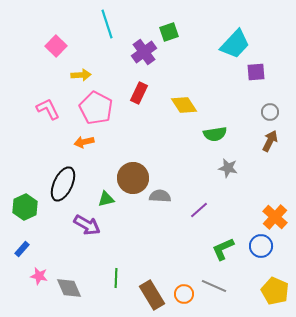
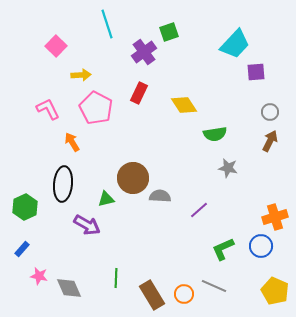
orange arrow: moved 12 px left; rotated 72 degrees clockwise
black ellipse: rotated 20 degrees counterclockwise
orange cross: rotated 30 degrees clockwise
